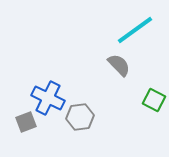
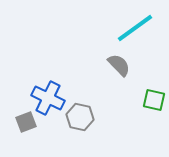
cyan line: moved 2 px up
green square: rotated 15 degrees counterclockwise
gray hexagon: rotated 20 degrees clockwise
